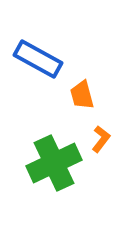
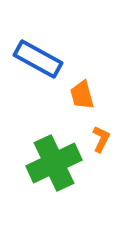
orange L-shape: rotated 12 degrees counterclockwise
